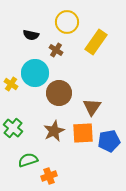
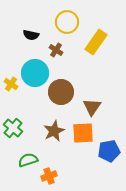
brown circle: moved 2 px right, 1 px up
blue pentagon: moved 10 px down
